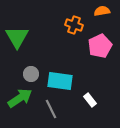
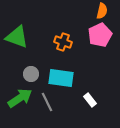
orange semicircle: rotated 112 degrees clockwise
orange cross: moved 11 px left, 17 px down
green triangle: rotated 40 degrees counterclockwise
pink pentagon: moved 11 px up
cyan rectangle: moved 1 px right, 3 px up
gray line: moved 4 px left, 7 px up
